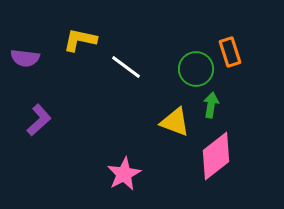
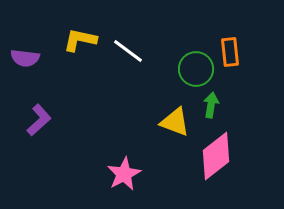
orange rectangle: rotated 12 degrees clockwise
white line: moved 2 px right, 16 px up
